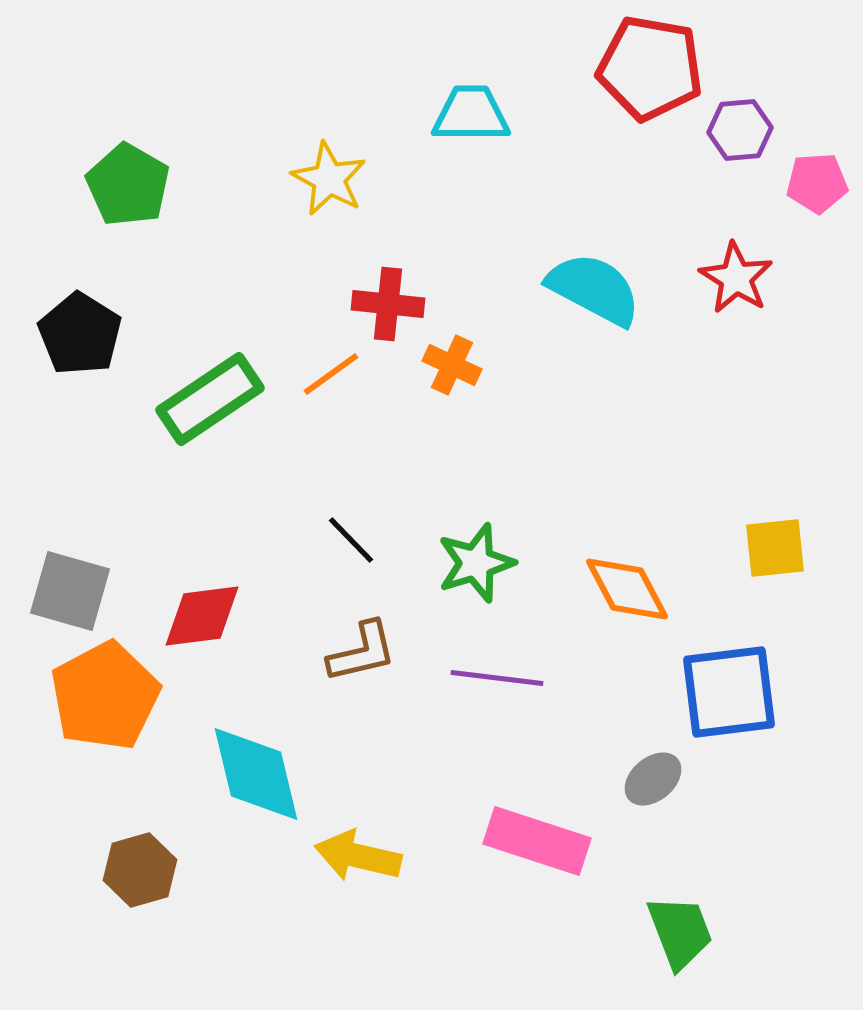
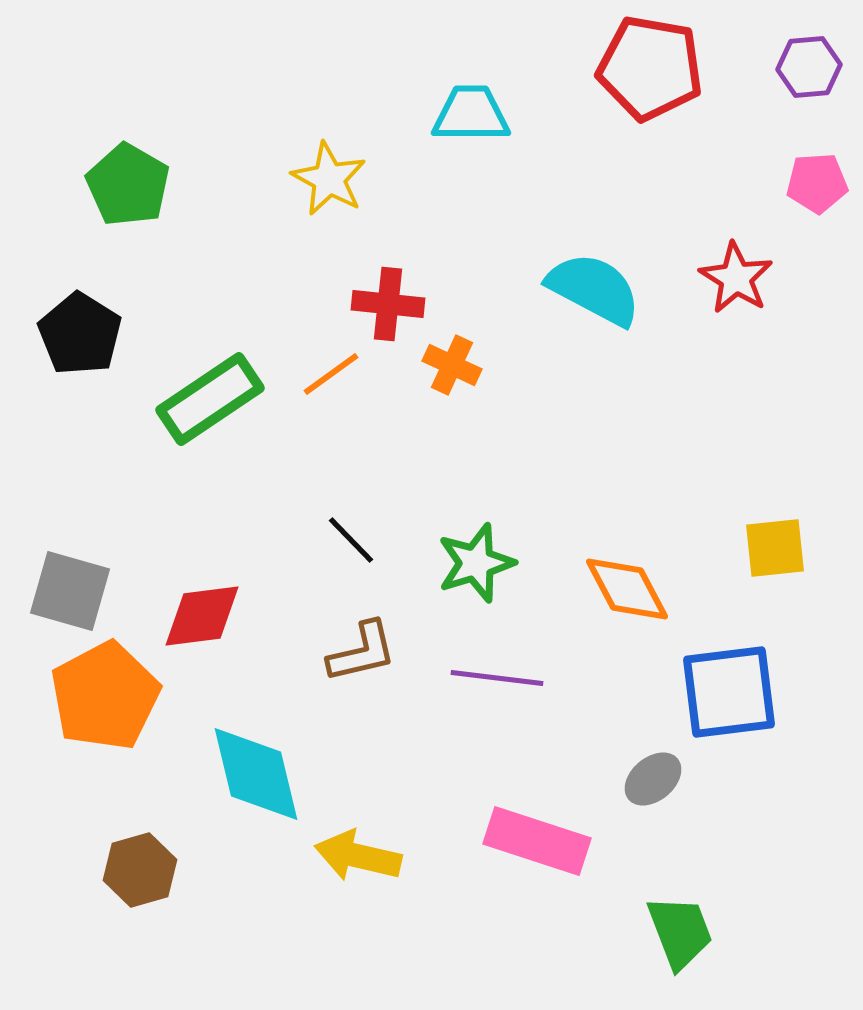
purple hexagon: moved 69 px right, 63 px up
